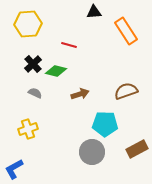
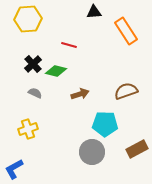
yellow hexagon: moved 5 px up
